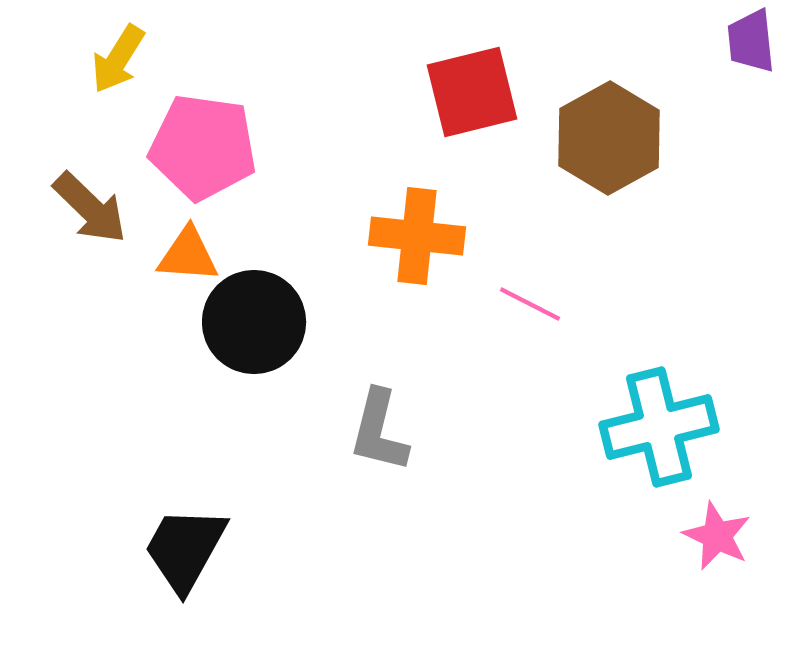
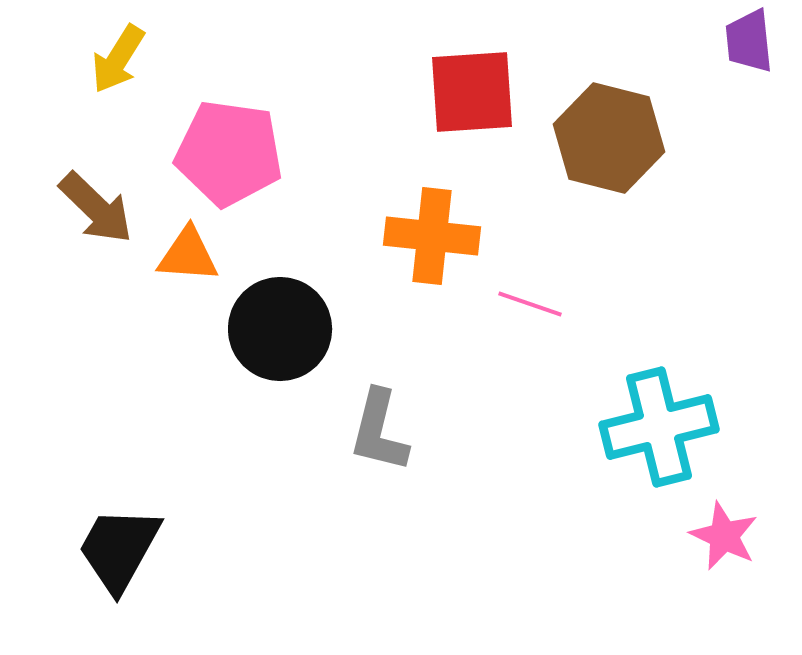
purple trapezoid: moved 2 px left
red square: rotated 10 degrees clockwise
brown hexagon: rotated 17 degrees counterclockwise
pink pentagon: moved 26 px right, 6 px down
brown arrow: moved 6 px right
orange cross: moved 15 px right
pink line: rotated 8 degrees counterclockwise
black circle: moved 26 px right, 7 px down
pink star: moved 7 px right
black trapezoid: moved 66 px left
